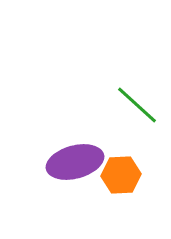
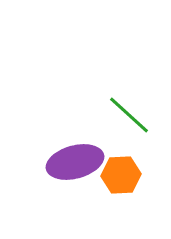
green line: moved 8 px left, 10 px down
